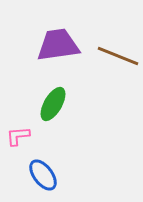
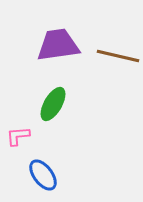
brown line: rotated 9 degrees counterclockwise
